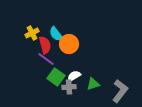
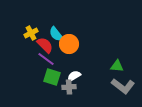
yellow cross: moved 1 px left
red semicircle: rotated 30 degrees counterclockwise
green square: moved 4 px left; rotated 18 degrees counterclockwise
green triangle: moved 24 px right, 18 px up; rotated 24 degrees clockwise
gray L-shape: moved 3 px right, 5 px up; rotated 90 degrees clockwise
